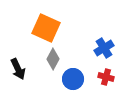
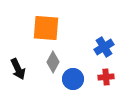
orange square: rotated 20 degrees counterclockwise
blue cross: moved 1 px up
gray diamond: moved 3 px down
red cross: rotated 21 degrees counterclockwise
